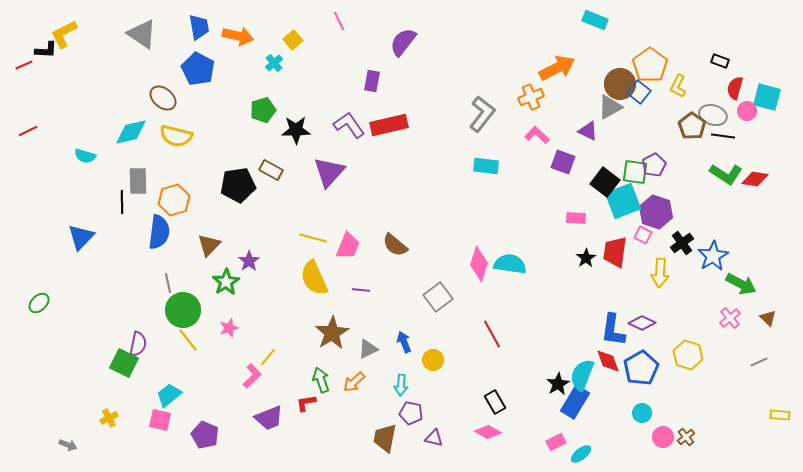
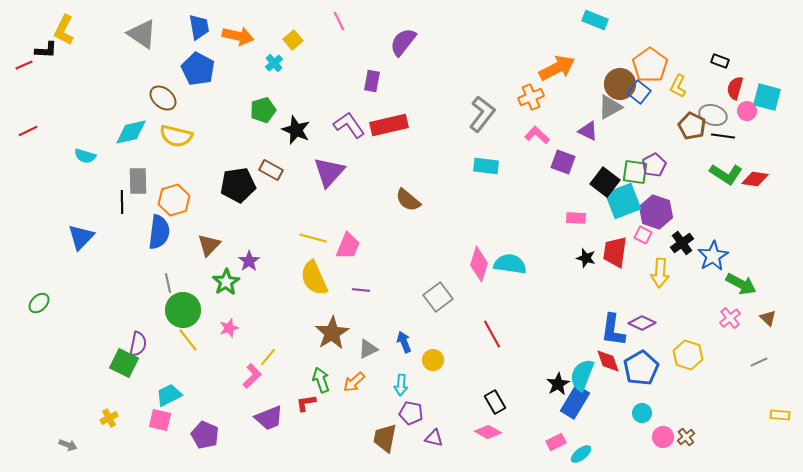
yellow L-shape at (64, 34): moved 4 px up; rotated 36 degrees counterclockwise
brown pentagon at (692, 126): rotated 8 degrees counterclockwise
black star at (296, 130): rotated 24 degrees clockwise
brown semicircle at (395, 245): moved 13 px right, 45 px up
black star at (586, 258): rotated 24 degrees counterclockwise
cyan trapezoid at (169, 395): rotated 12 degrees clockwise
